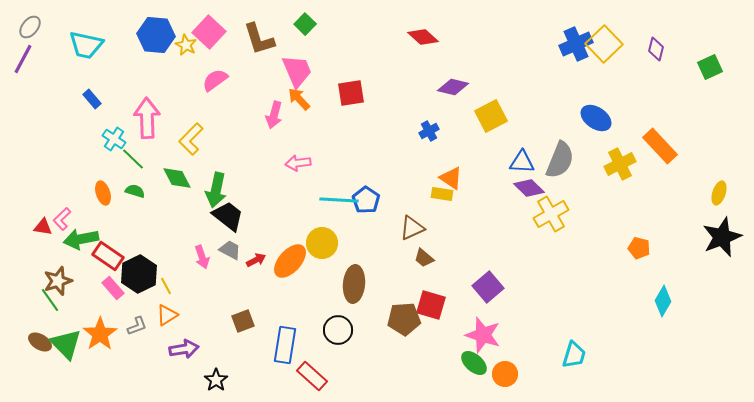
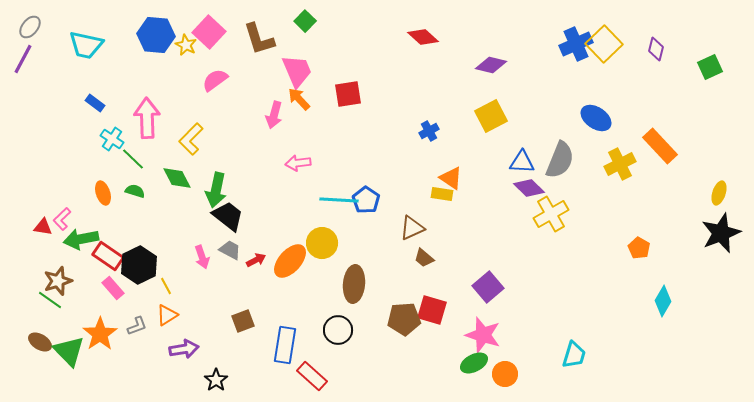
green square at (305, 24): moved 3 px up
purple diamond at (453, 87): moved 38 px right, 22 px up
red square at (351, 93): moved 3 px left, 1 px down
blue rectangle at (92, 99): moved 3 px right, 4 px down; rotated 12 degrees counterclockwise
cyan cross at (114, 139): moved 2 px left
black star at (722, 237): moved 1 px left, 4 px up
orange pentagon at (639, 248): rotated 15 degrees clockwise
black hexagon at (139, 274): moved 9 px up
green line at (50, 300): rotated 20 degrees counterclockwise
red square at (431, 305): moved 1 px right, 5 px down
green triangle at (66, 344): moved 3 px right, 7 px down
green ellipse at (474, 363): rotated 68 degrees counterclockwise
